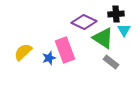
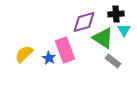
purple diamond: rotated 40 degrees counterclockwise
yellow semicircle: moved 1 px right, 2 px down
blue star: rotated 24 degrees counterclockwise
gray rectangle: moved 2 px right, 1 px up
